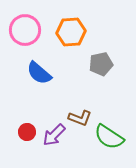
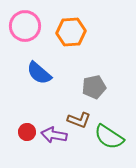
pink circle: moved 4 px up
gray pentagon: moved 7 px left, 23 px down
brown L-shape: moved 1 px left, 2 px down
purple arrow: rotated 55 degrees clockwise
